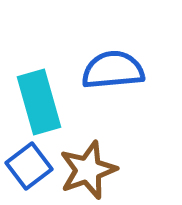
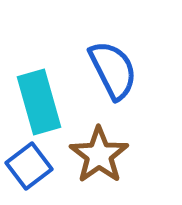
blue semicircle: rotated 68 degrees clockwise
brown star: moved 11 px right, 15 px up; rotated 16 degrees counterclockwise
